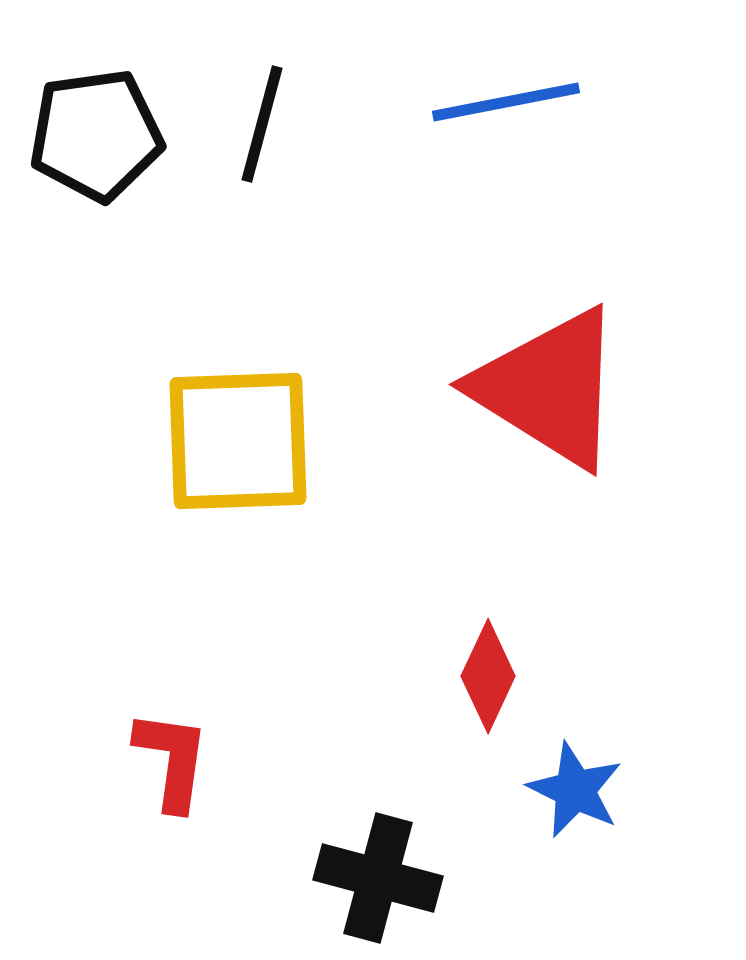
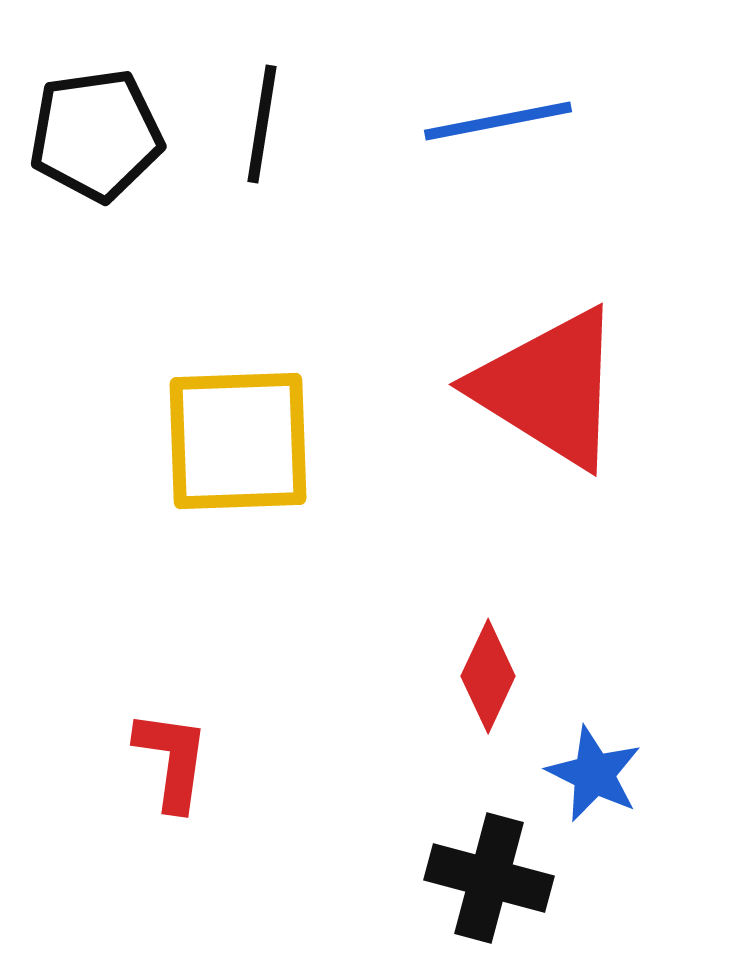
blue line: moved 8 px left, 19 px down
black line: rotated 6 degrees counterclockwise
blue star: moved 19 px right, 16 px up
black cross: moved 111 px right
